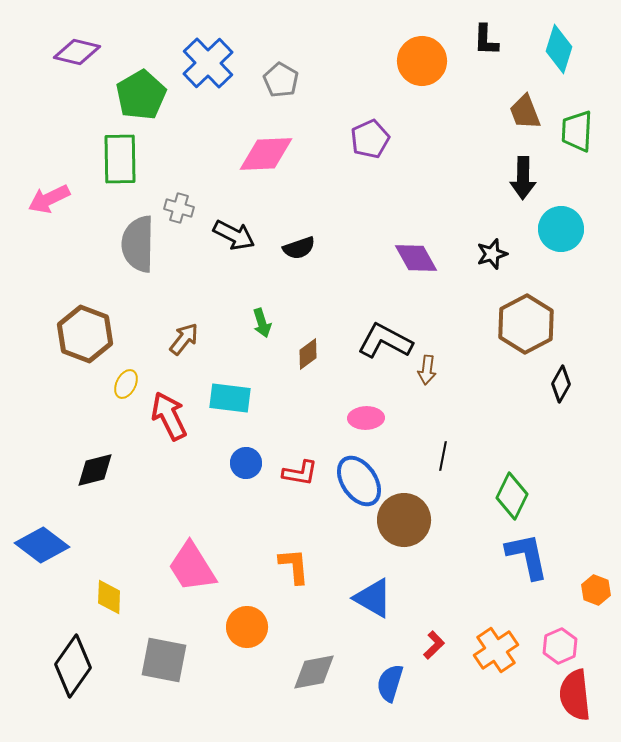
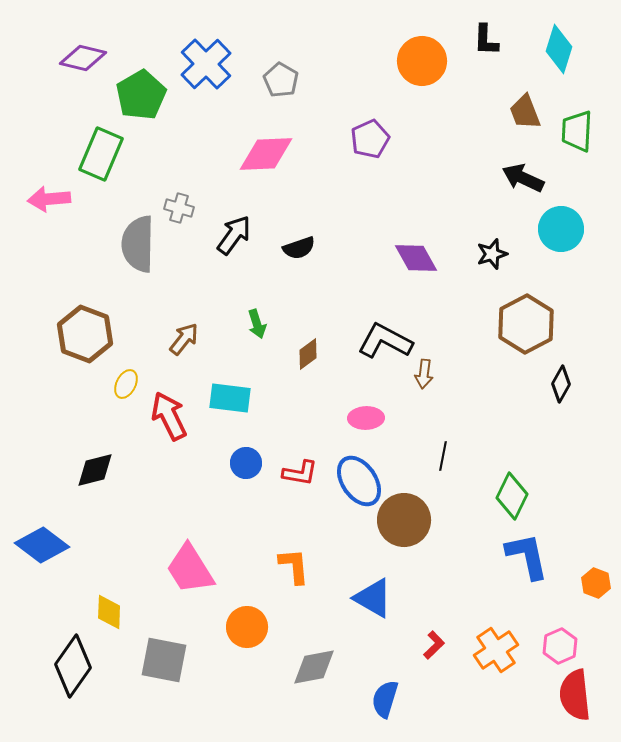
purple diamond at (77, 52): moved 6 px right, 6 px down
blue cross at (208, 63): moved 2 px left, 1 px down
green rectangle at (120, 159): moved 19 px left, 5 px up; rotated 24 degrees clockwise
black arrow at (523, 178): rotated 114 degrees clockwise
pink arrow at (49, 199): rotated 21 degrees clockwise
black arrow at (234, 235): rotated 81 degrees counterclockwise
green arrow at (262, 323): moved 5 px left, 1 px down
brown arrow at (427, 370): moved 3 px left, 4 px down
pink trapezoid at (192, 567): moved 2 px left, 2 px down
orange hexagon at (596, 590): moved 7 px up
yellow diamond at (109, 597): moved 15 px down
gray diamond at (314, 672): moved 5 px up
blue semicircle at (390, 683): moved 5 px left, 16 px down
